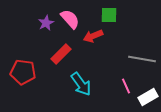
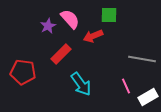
purple star: moved 2 px right, 3 px down
